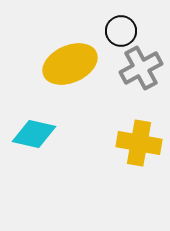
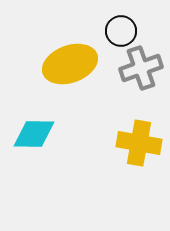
yellow ellipse: rotated 4 degrees clockwise
gray cross: rotated 9 degrees clockwise
cyan diamond: rotated 12 degrees counterclockwise
